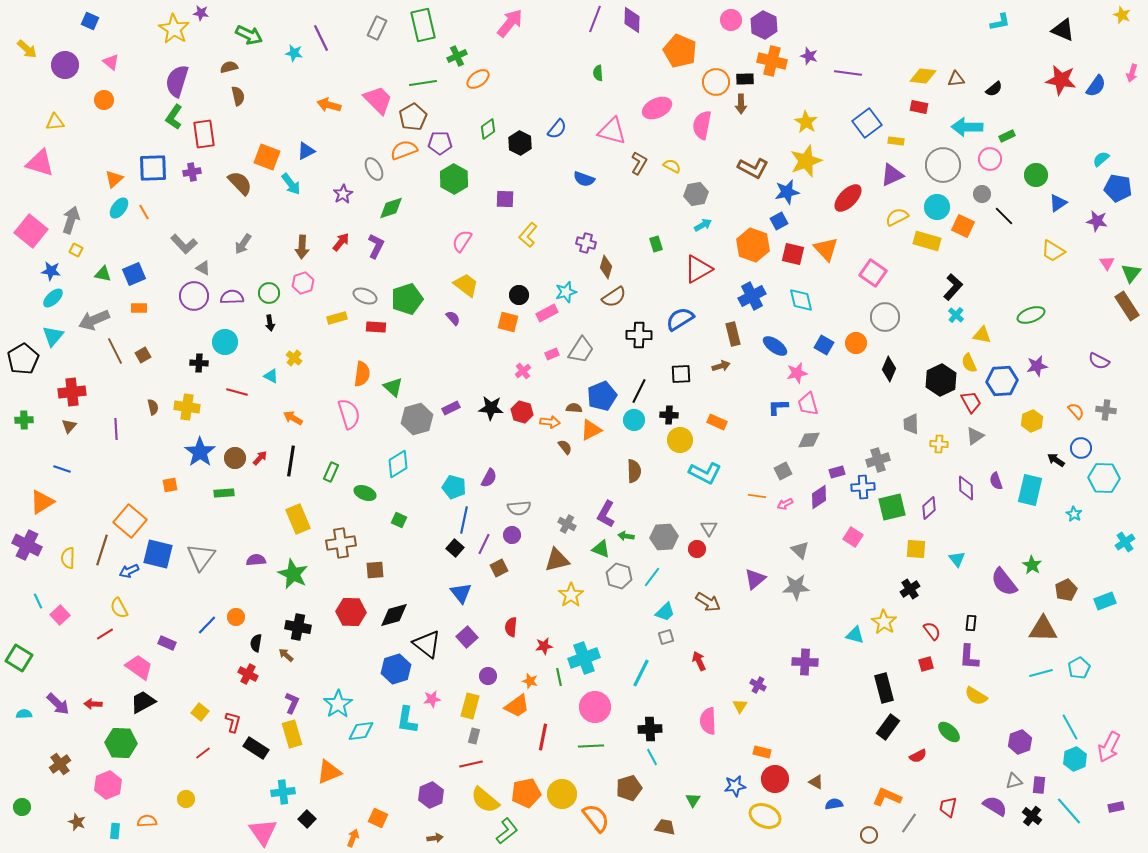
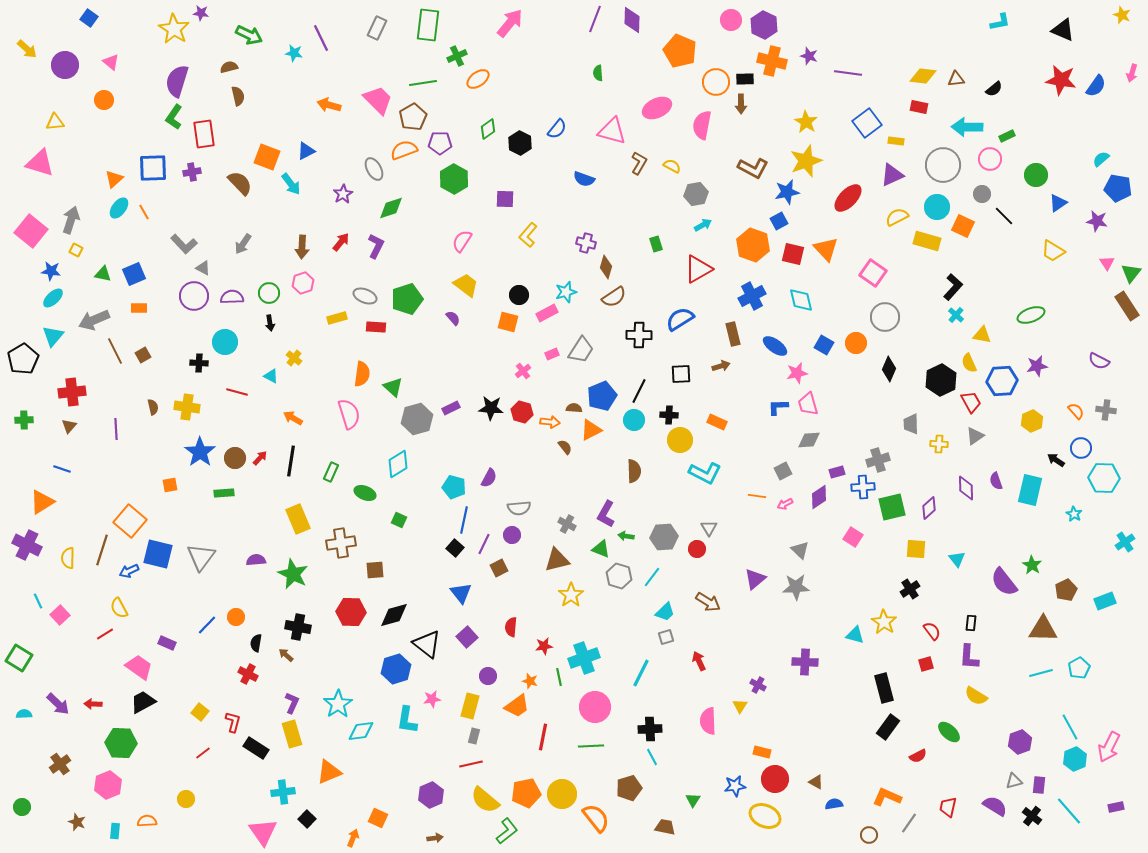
blue square at (90, 21): moved 1 px left, 3 px up; rotated 12 degrees clockwise
green rectangle at (423, 25): moved 5 px right; rotated 20 degrees clockwise
